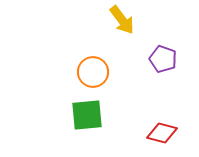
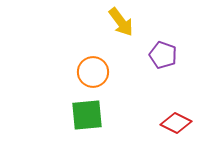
yellow arrow: moved 1 px left, 2 px down
purple pentagon: moved 4 px up
red diamond: moved 14 px right, 10 px up; rotated 12 degrees clockwise
